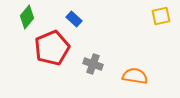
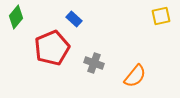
green diamond: moved 11 px left
gray cross: moved 1 px right, 1 px up
orange semicircle: rotated 120 degrees clockwise
